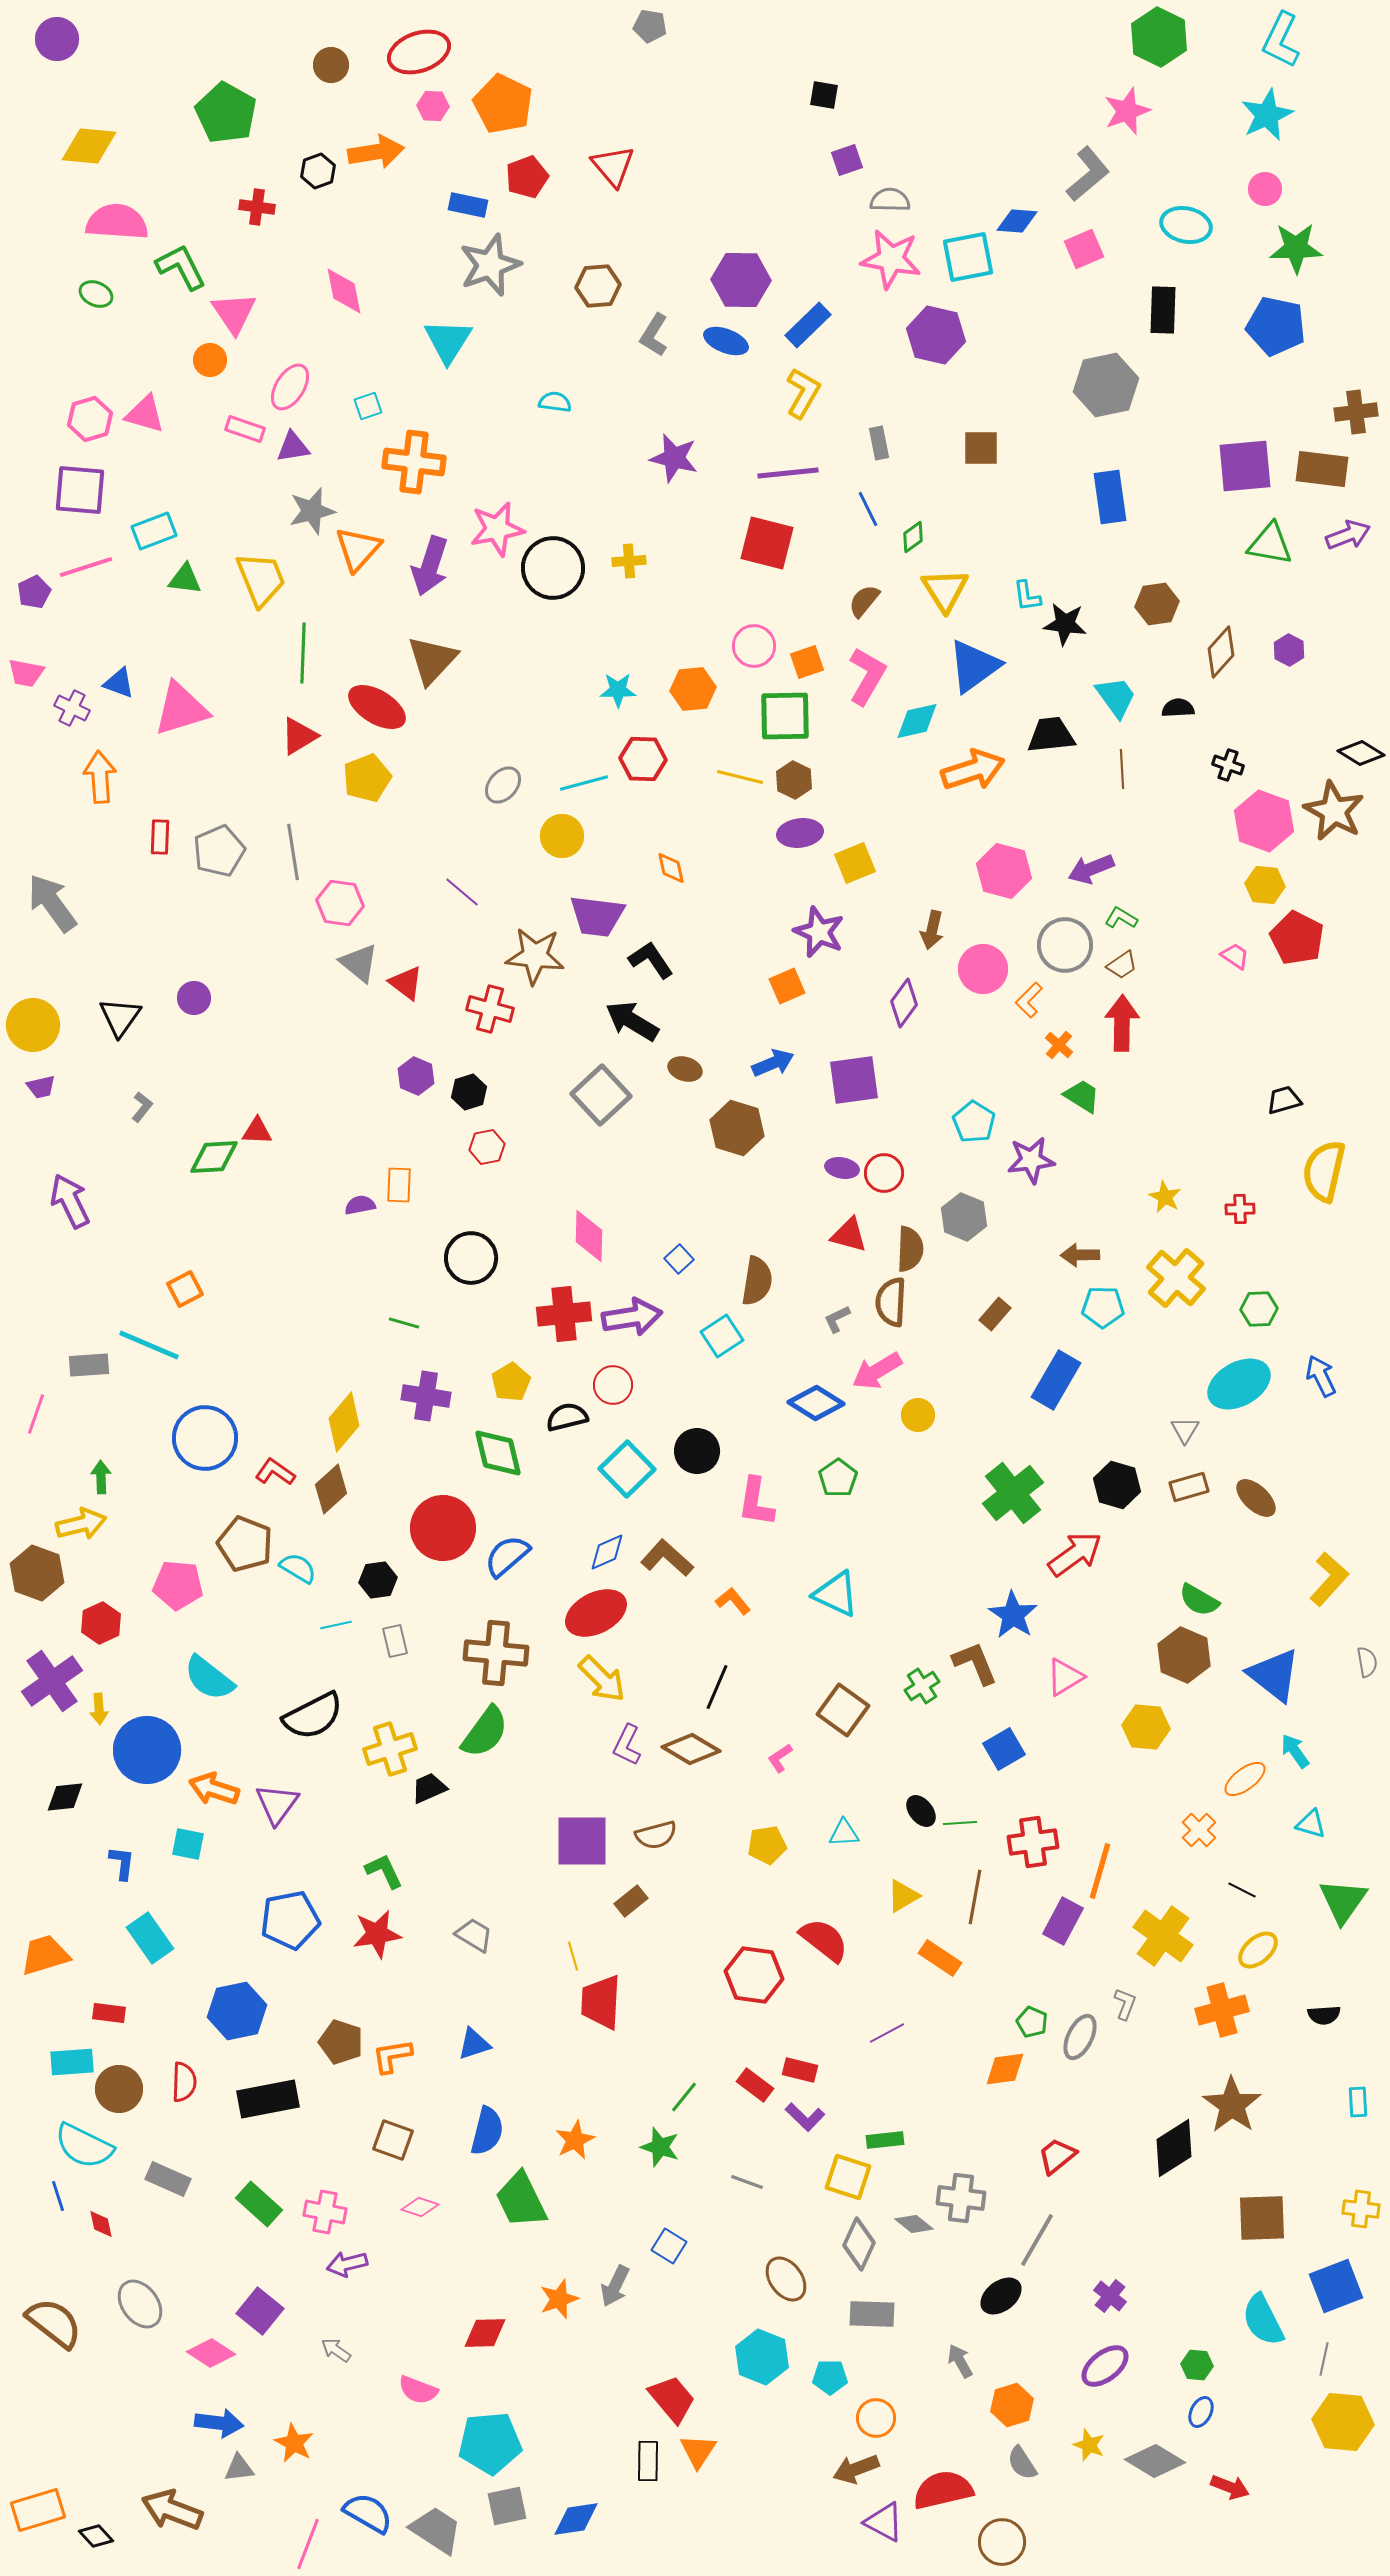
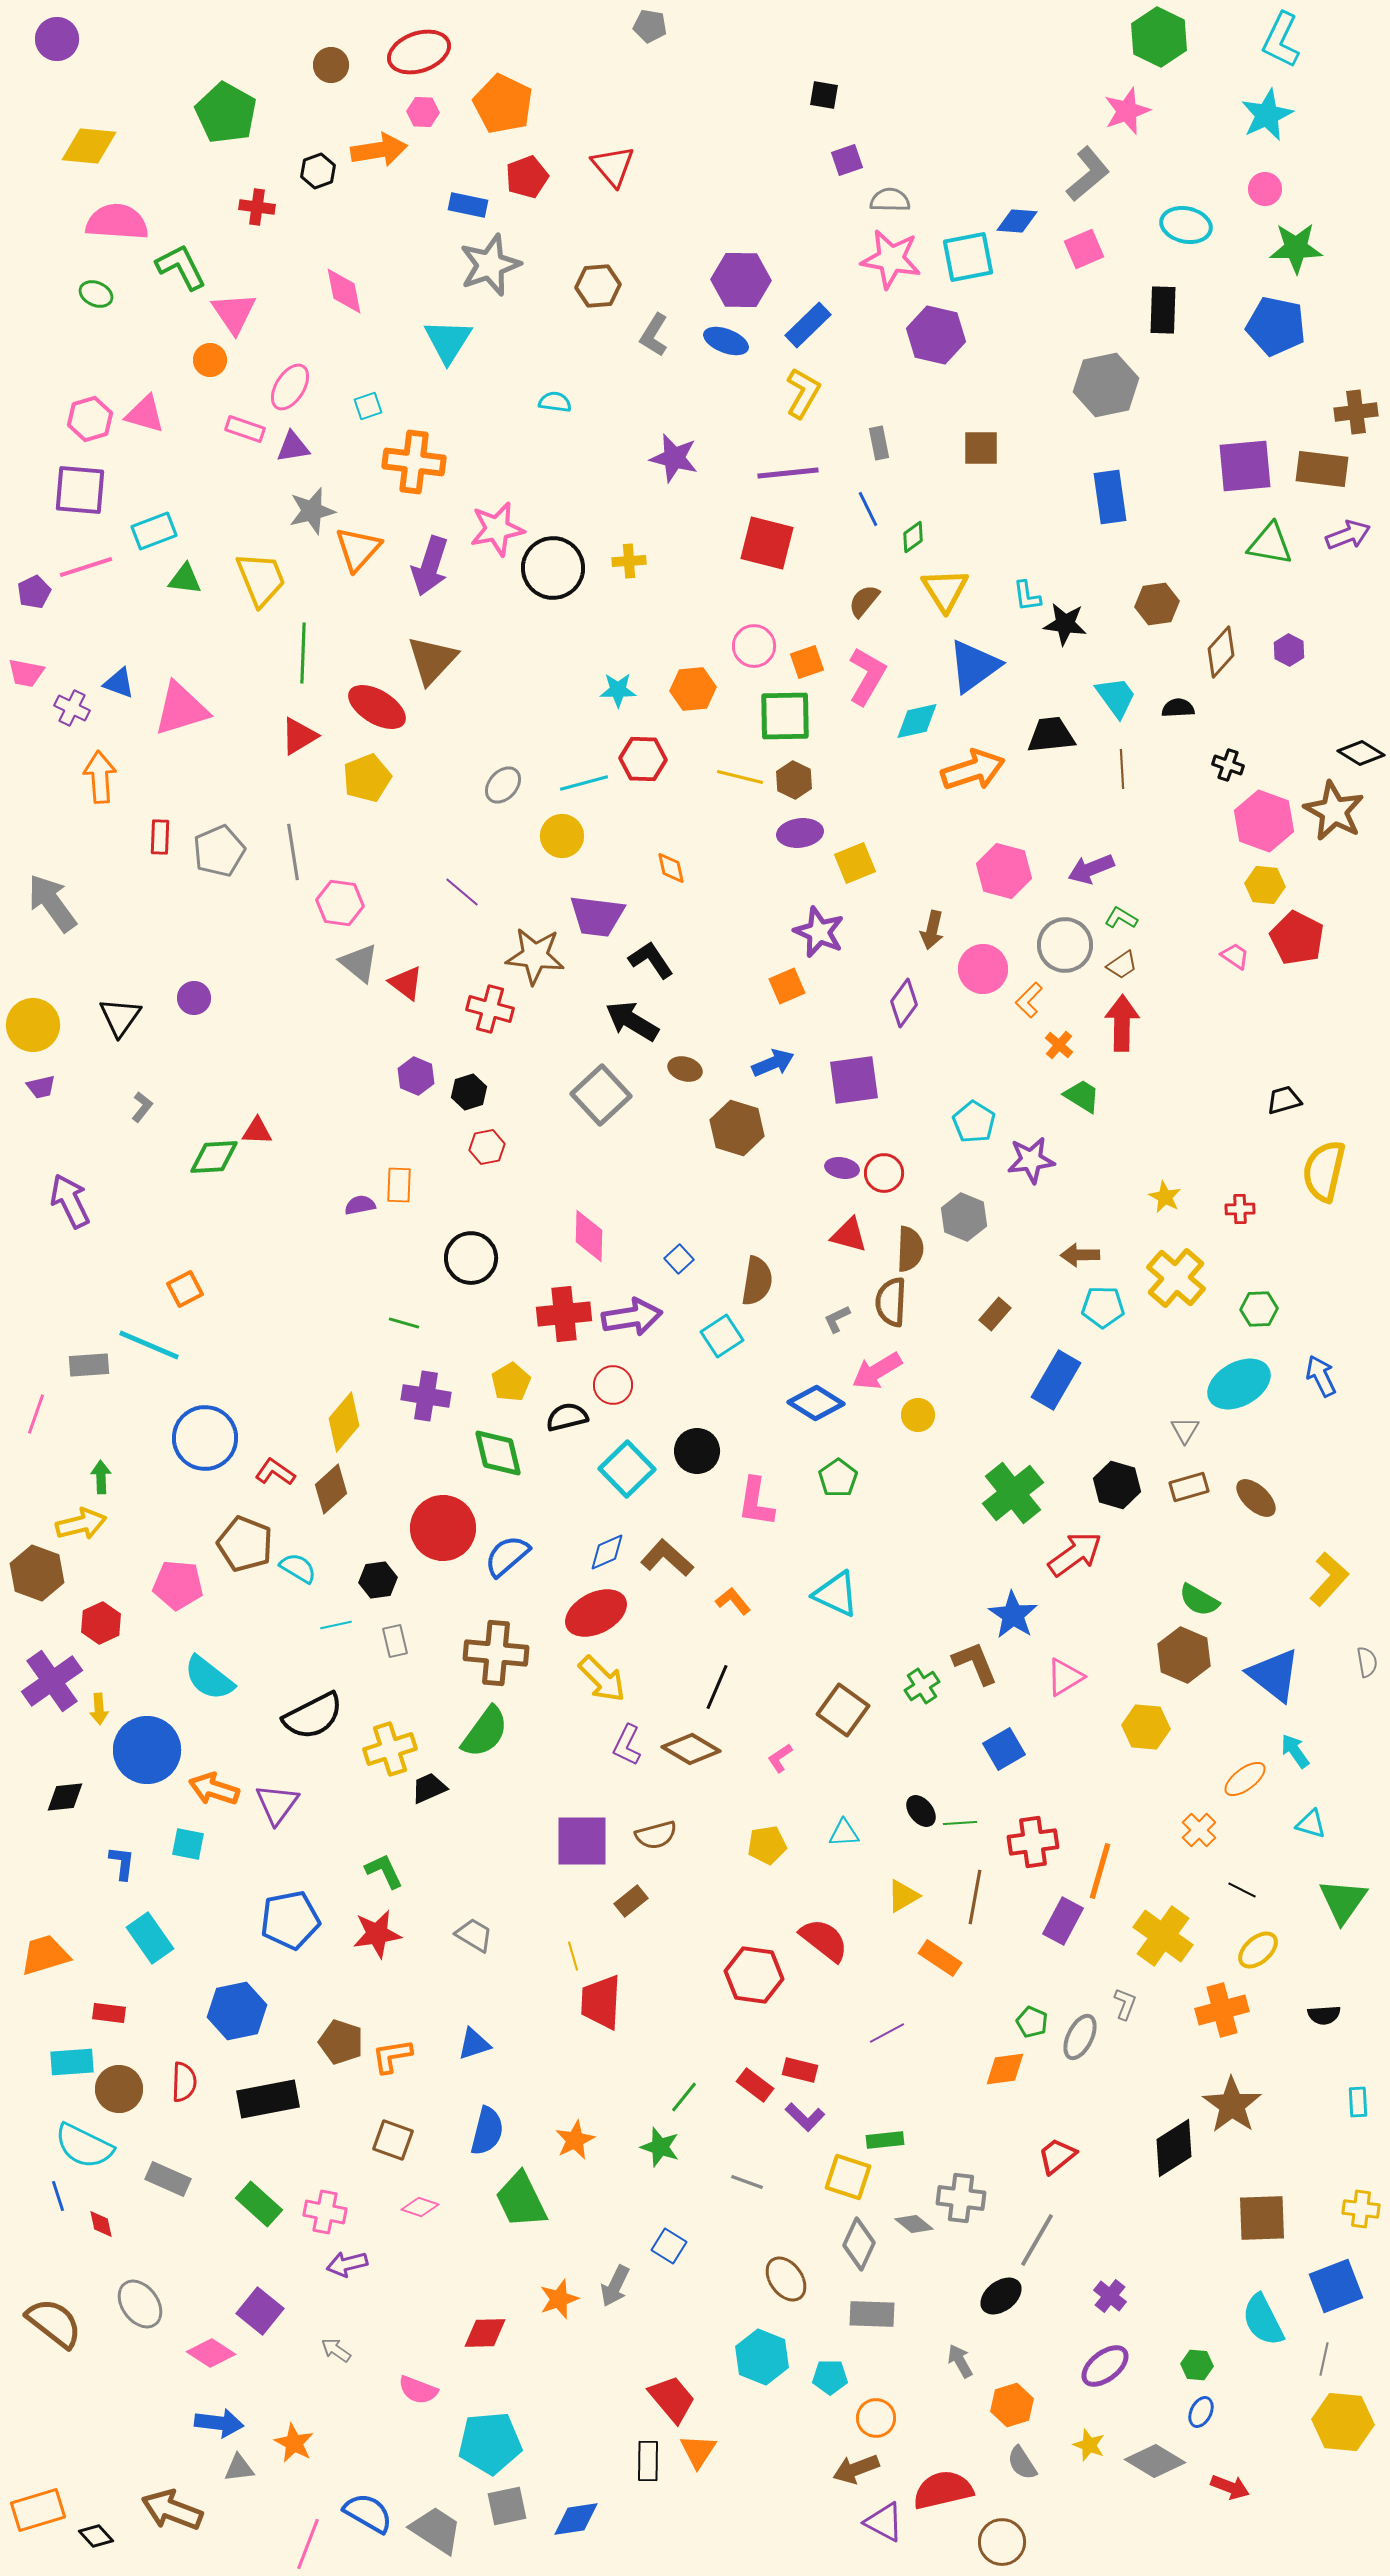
pink hexagon at (433, 106): moved 10 px left, 6 px down
orange arrow at (376, 152): moved 3 px right, 2 px up
